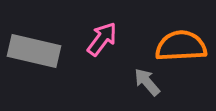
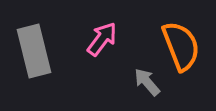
orange semicircle: rotated 72 degrees clockwise
gray rectangle: rotated 63 degrees clockwise
